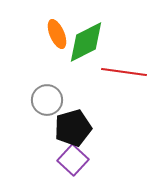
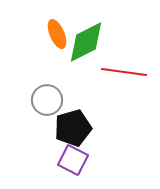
purple square: rotated 16 degrees counterclockwise
